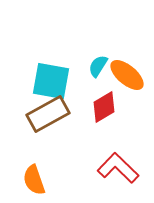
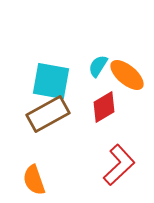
red L-shape: moved 1 px right, 3 px up; rotated 93 degrees clockwise
